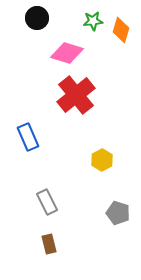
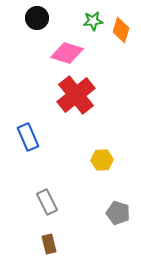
yellow hexagon: rotated 25 degrees clockwise
